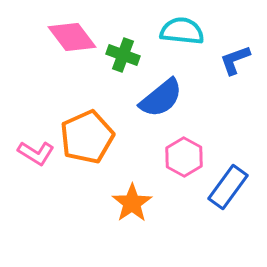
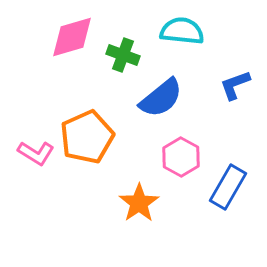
pink diamond: rotated 69 degrees counterclockwise
blue L-shape: moved 25 px down
pink hexagon: moved 3 px left
blue rectangle: rotated 6 degrees counterclockwise
orange star: moved 7 px right
